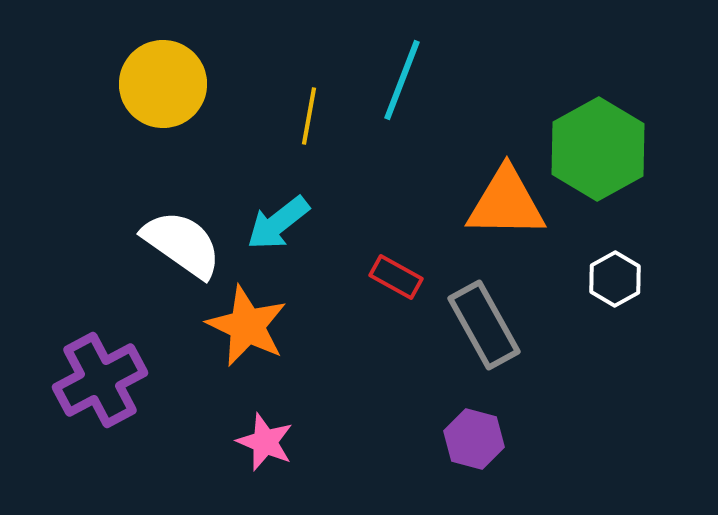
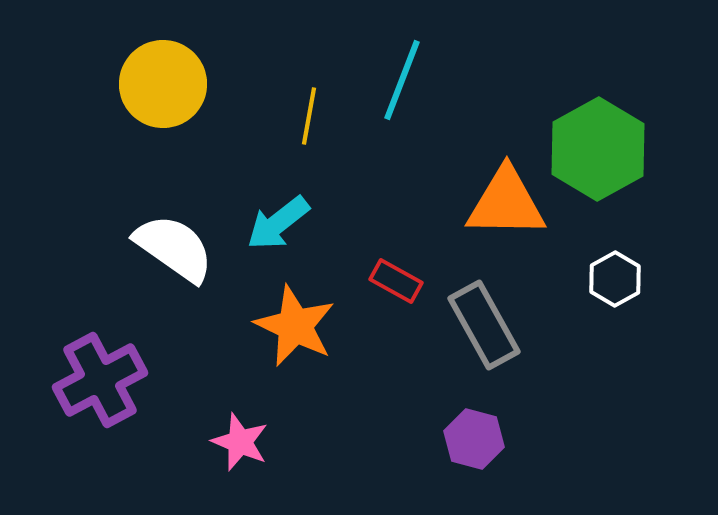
white semicircle: moved 8 px left, 4 px down
red rectangle: moved 4 px down
orange star: moved 48 px right
pink star: moved 25 px left
